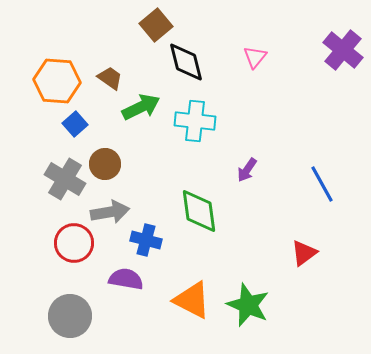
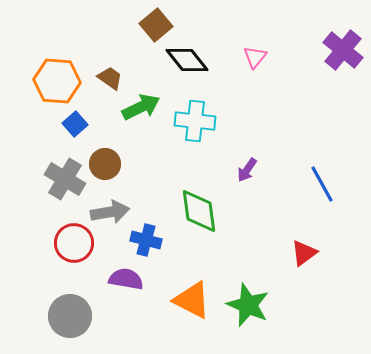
black diamond: moved 1 px right, 2 px up; rotated 24 degrees counterclockwise
